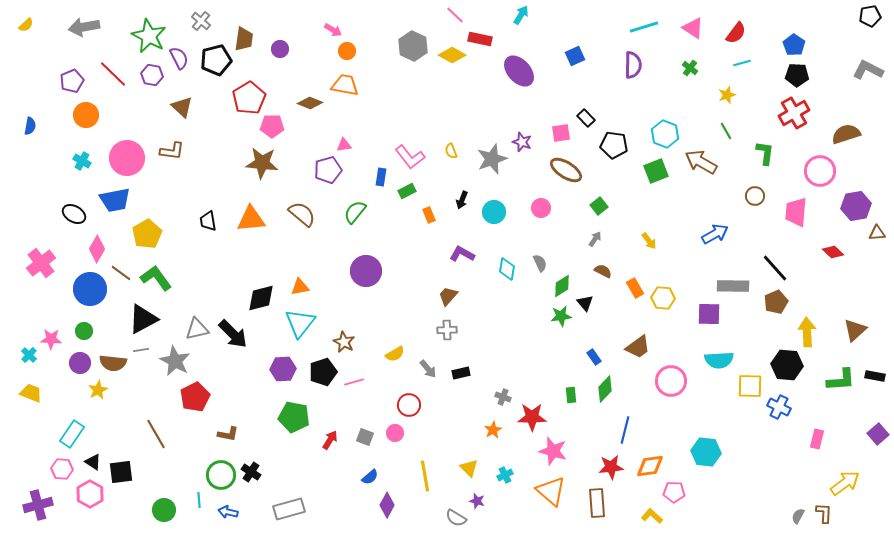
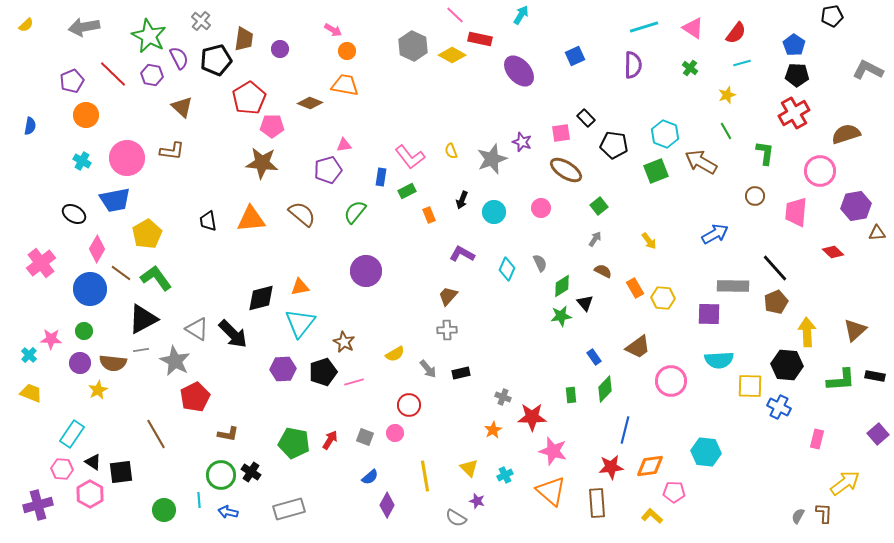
black pentagon at (870, 16): moved 38 px left
cyan diamond at (507, 269): rotated 15 degrees clockwise
gray triangle at (197, 329): rotated 45 degrees clockwise
green pentagon at (294, 417): moved 26 px down
